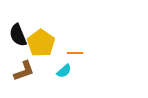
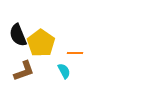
cyan semicircle: rotated 77 degrees counterclockwise
